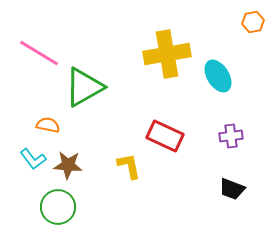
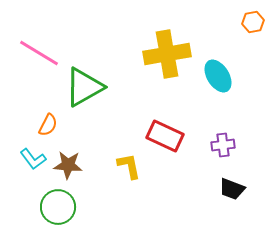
orange semicircle: rotated 105 degrees clockwise
purple cross: moved 8 px left, 9 px down
